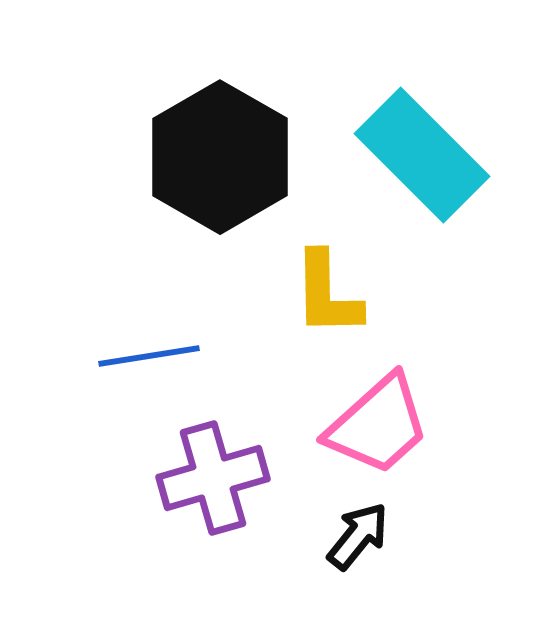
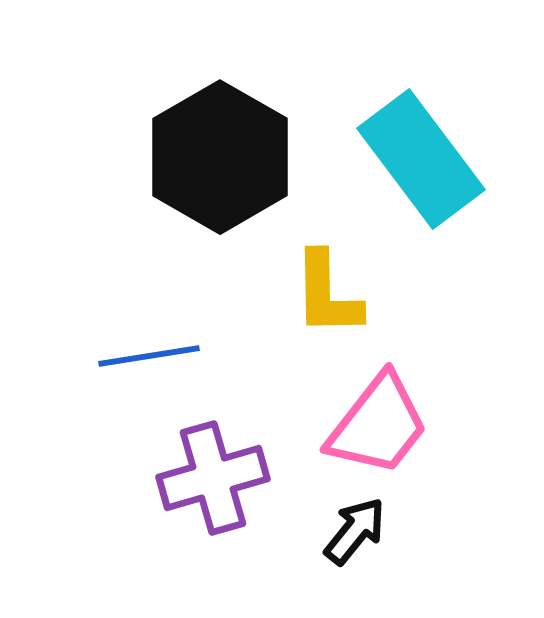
cyan rectangle: moved 1 px left, 4 px down; rotated 8 degrees clockwise
pink trapezoid: rotated 10 degrees counterclockwise
black arrow: moved 3 px left, 5 px up
